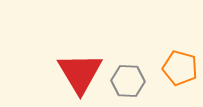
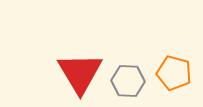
orange pentagon: moved 6 px left, 5 px down
